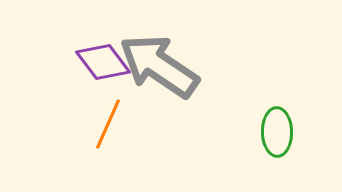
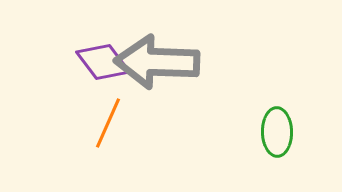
gray arrow: moved 2 px left, 4 px up; rotated 32 degrees counterclockwise
orange line: moved 1 px up
